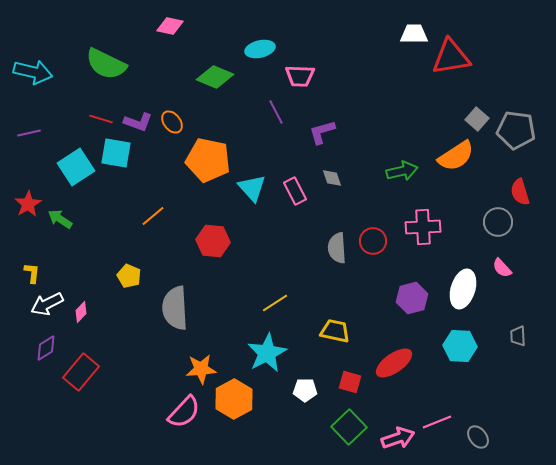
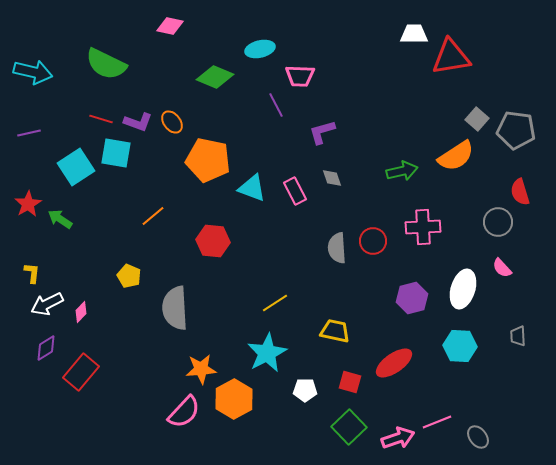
purple line at (276, 112): moved 7 px up
cyan triangle at (252, 188): rotated 28 degrees counterclockwise
